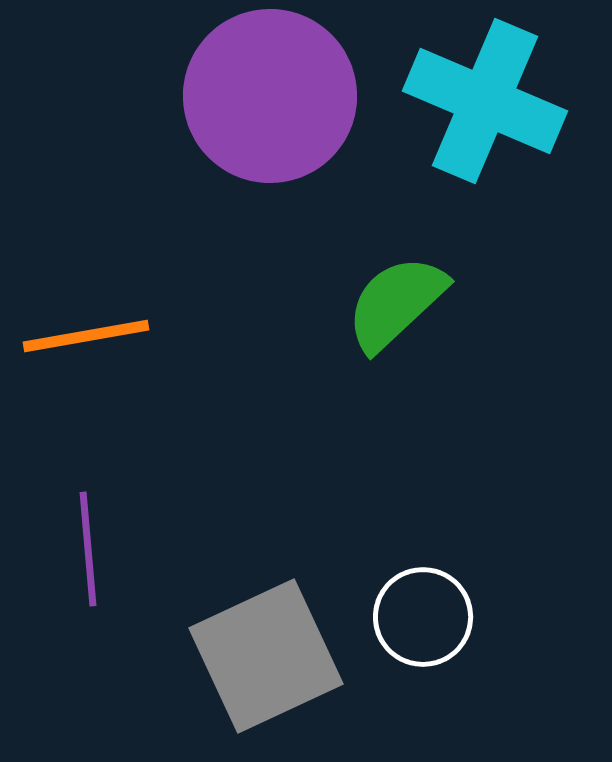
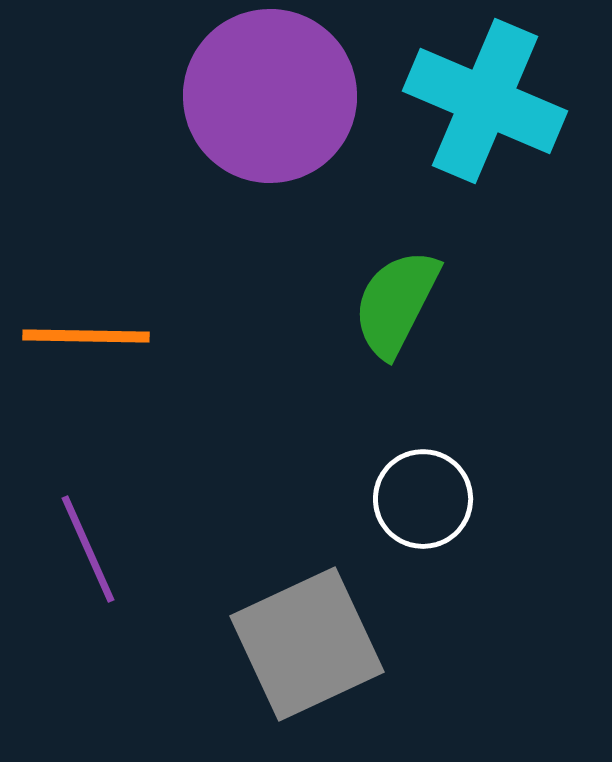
green semicircle: rotated 20 degrees counterclockwise
orange line: rotated 11 degrees clockwise
purple line: rotated 19 degrees counterclockwise
white circle: moved 118 px up
gray square: moved 41 px right, 12 px up
